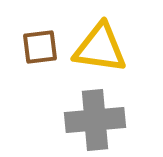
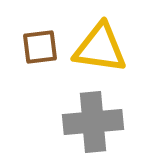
gray cross: moved 2 px left, 2 px down
